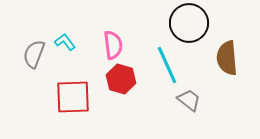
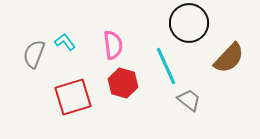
brown semicircle: moved 2 px right; rotated 132 degrees counterclockwise
cyan line: moved 1 px left, 1 px down
red hexagon: moved 2 px right, 4 px down
red square: rotated 15 degrees counterclockwise
